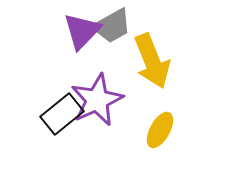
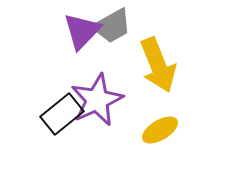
yellow arrow: moved 6 px right, 4 px down
yellow ellipse: rotated 30 degrees clockwise
